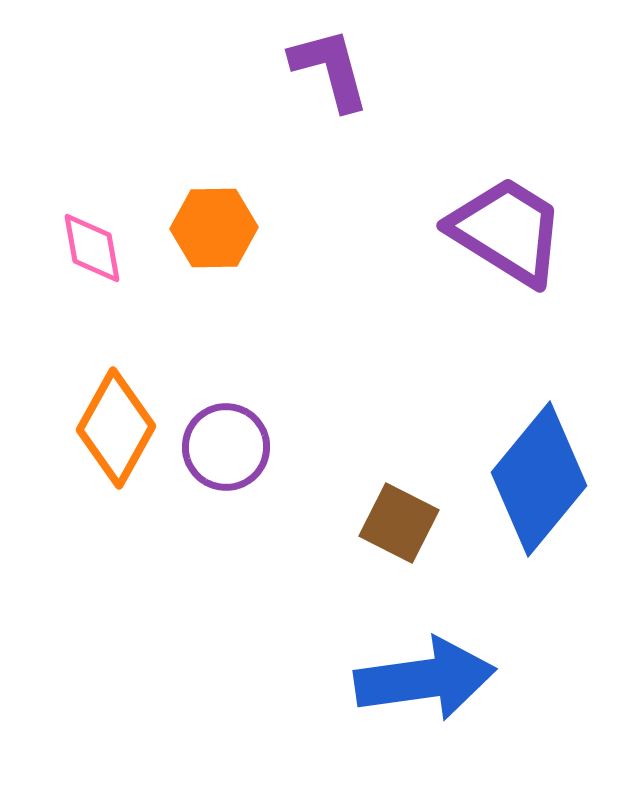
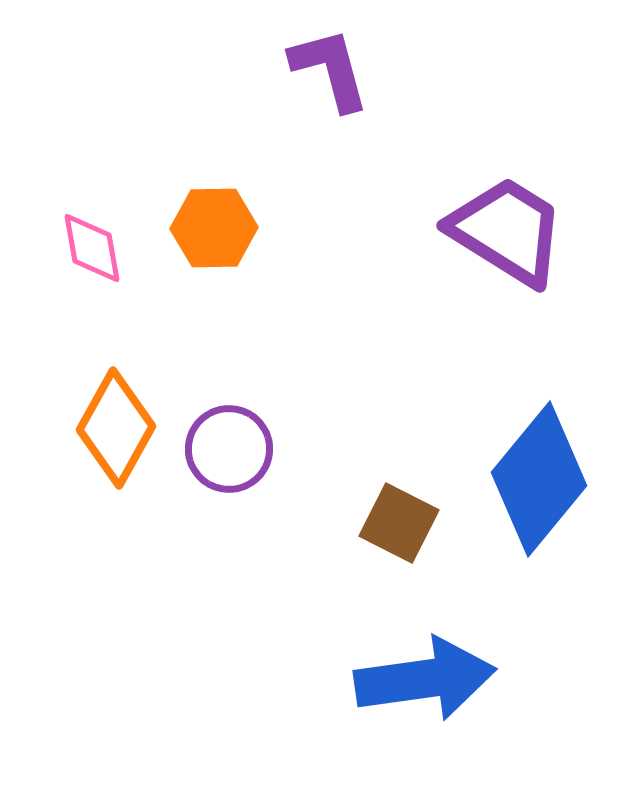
purple circle: moved 3 px right, 2 px down
